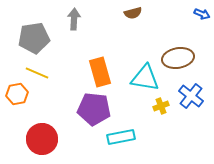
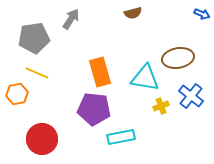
gray arrow: moved 3 px left; rotated 30 degrees clockwise
